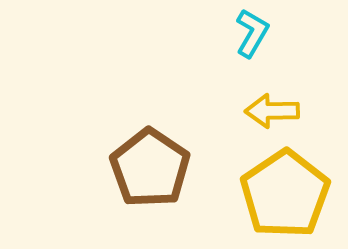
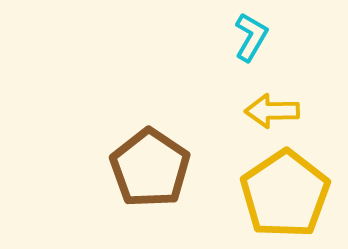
cyan L-shape: moved 1 px left, 4 px down
